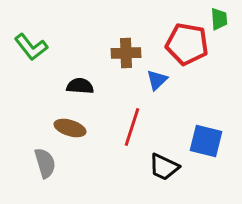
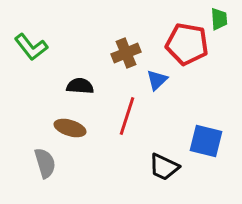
brown cross: rotated 20 degrees counterclockwise
red line: moved 5 px left, 11 px up
